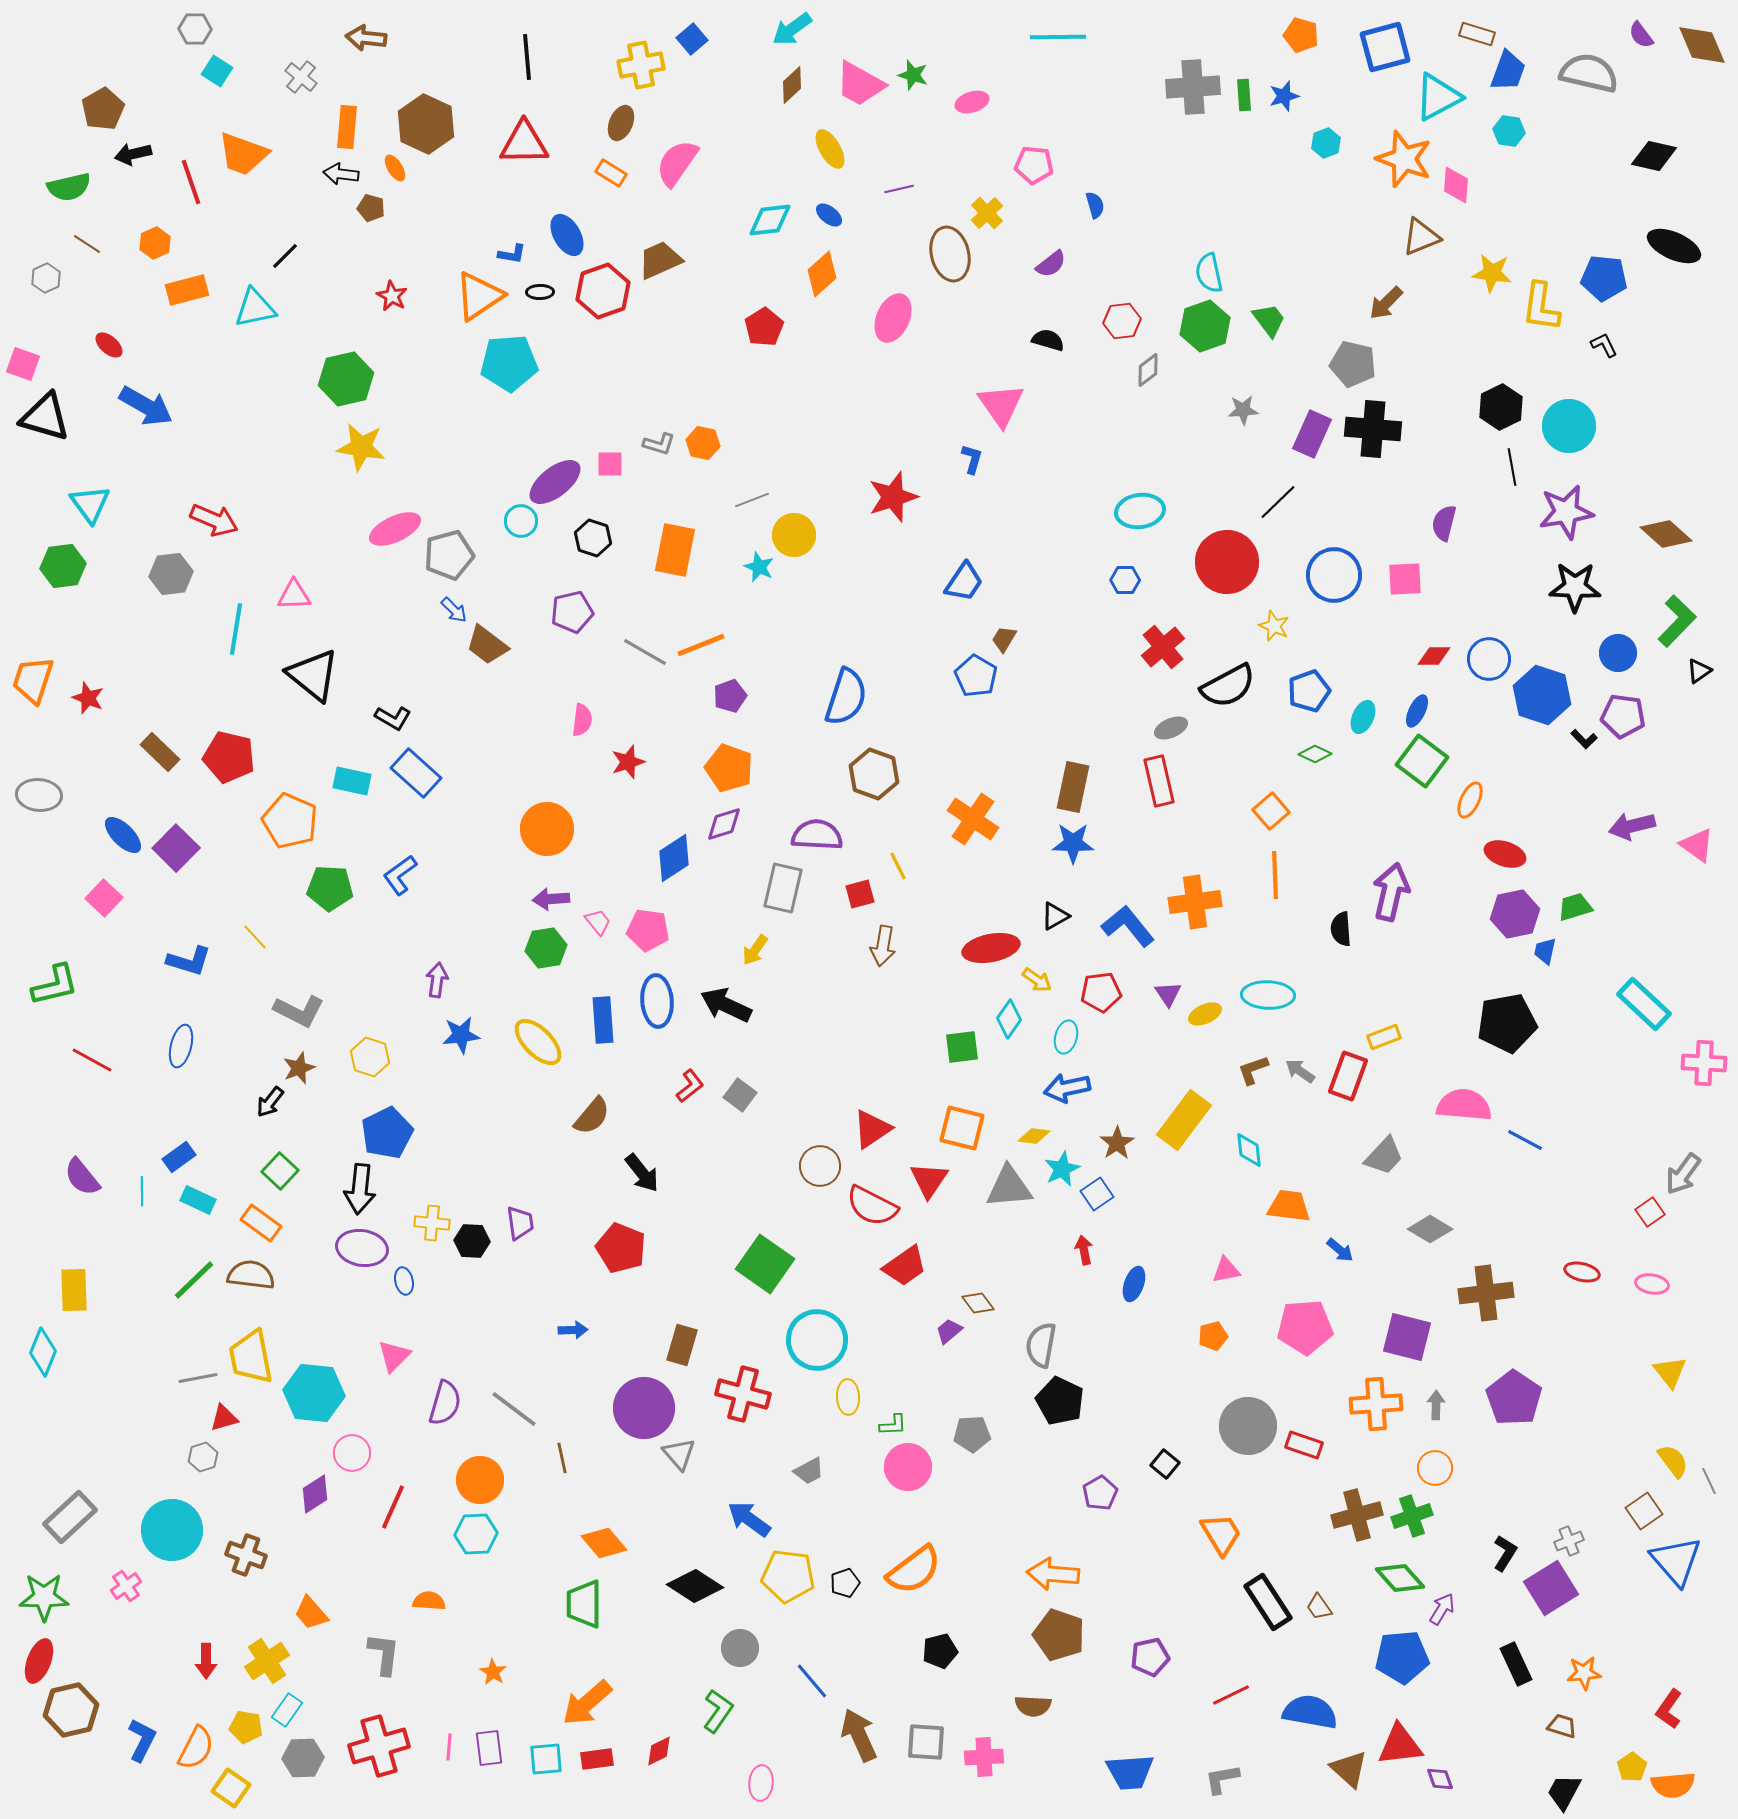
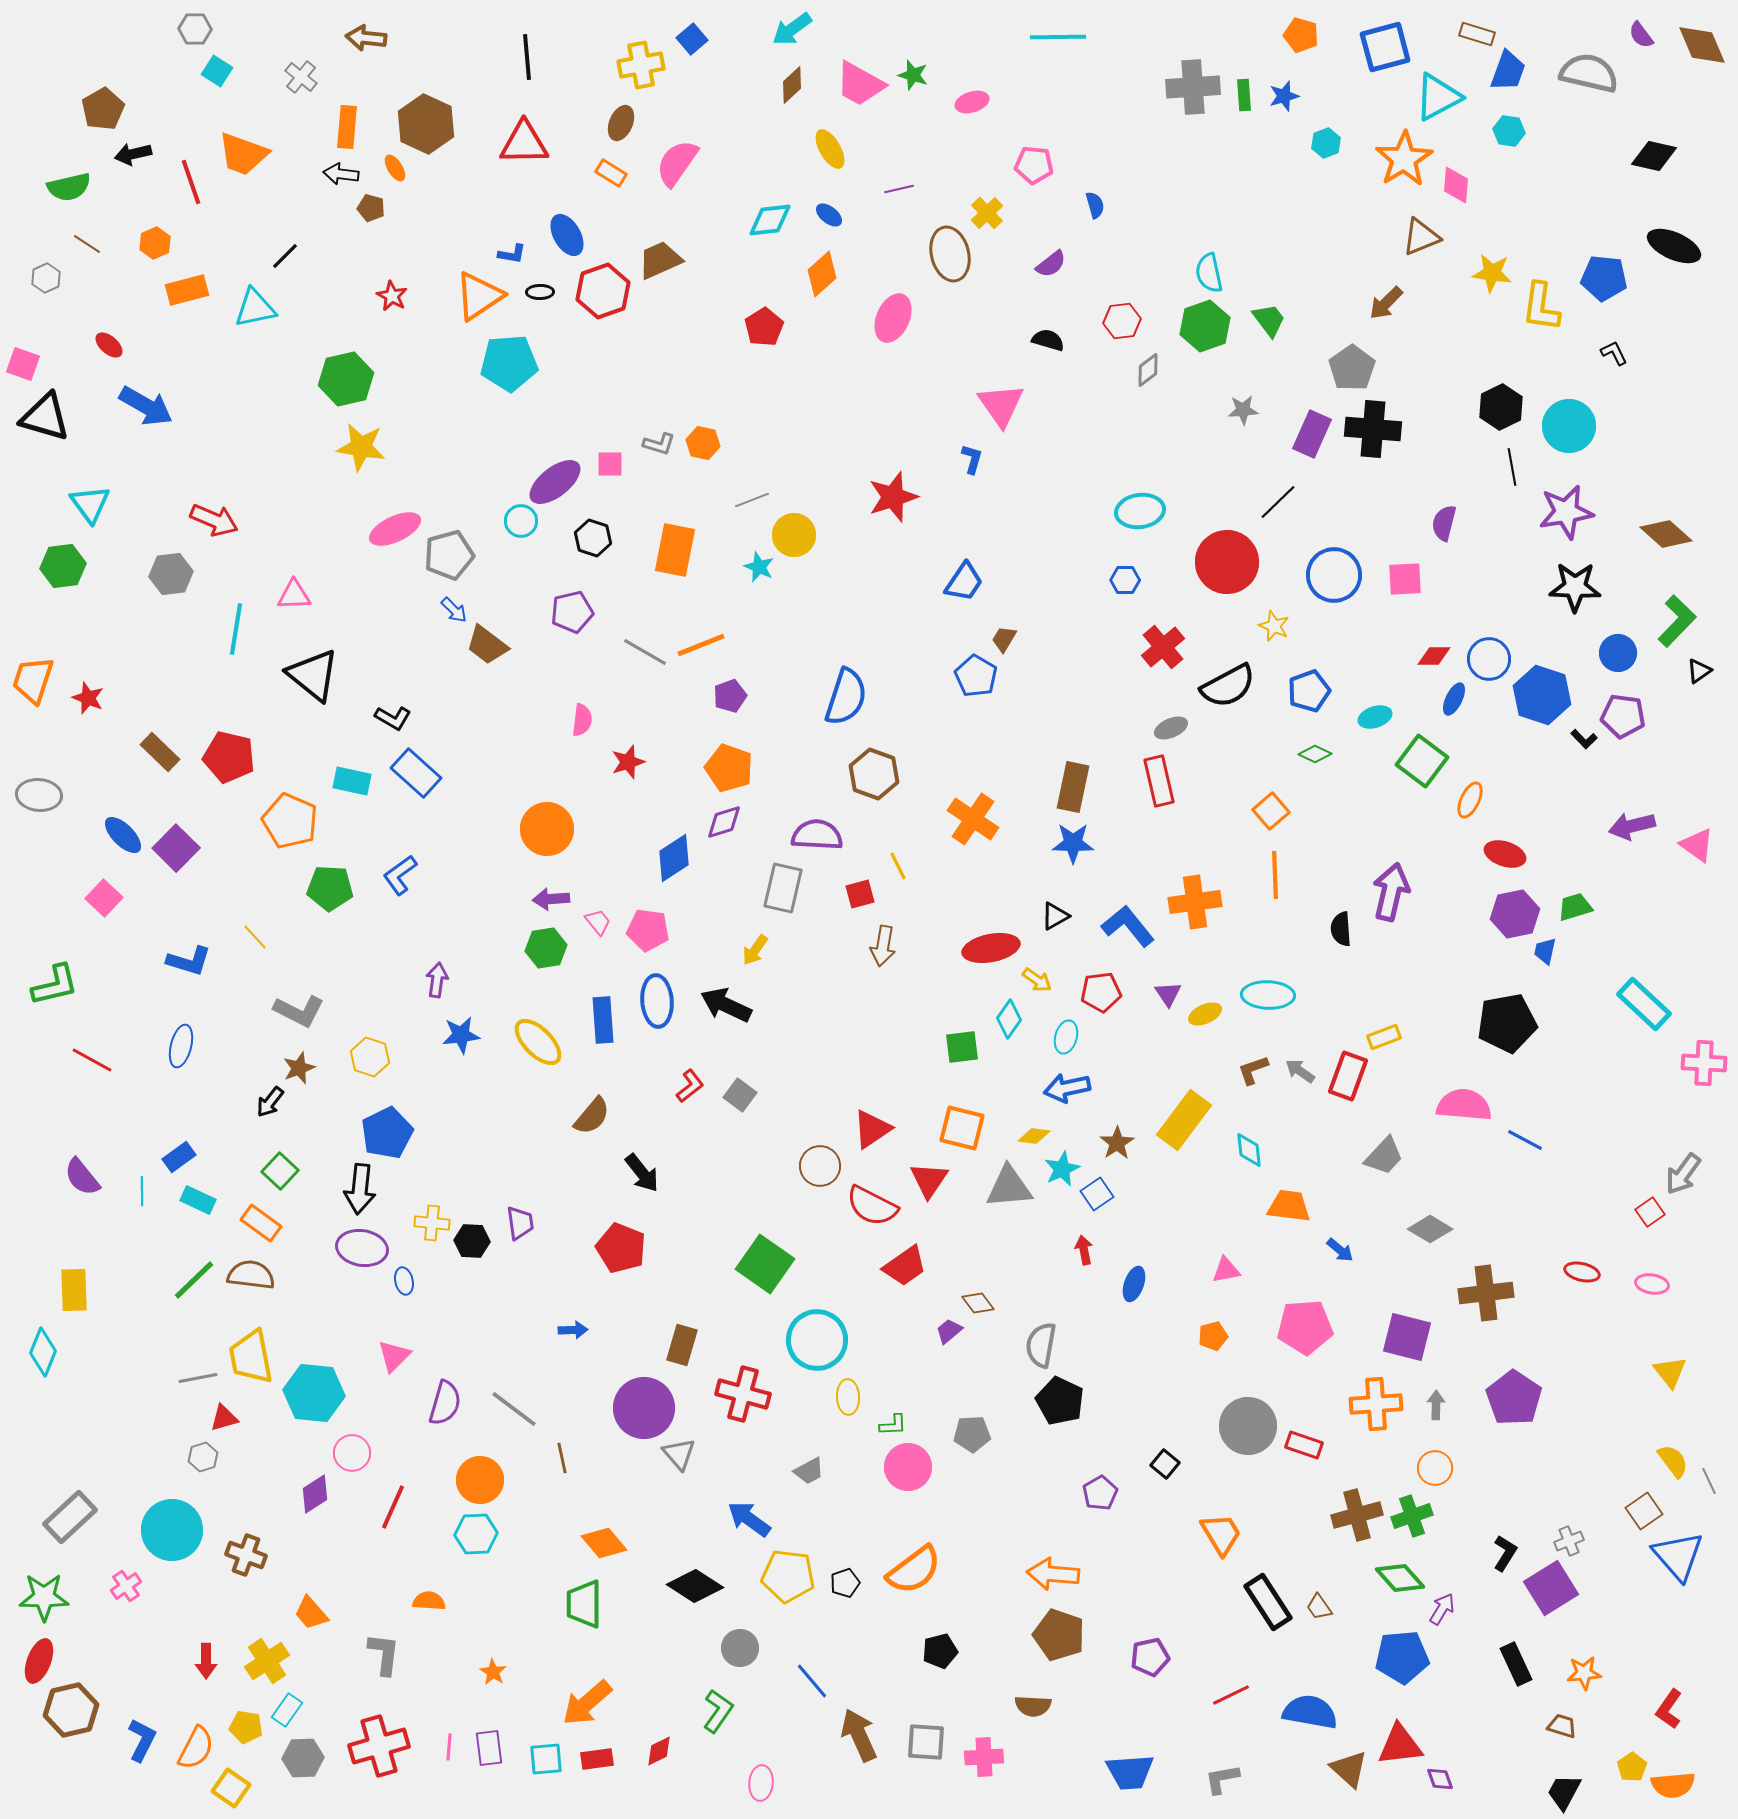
orange star at (1404, 159): rotated 20 degrees clockwise
black L-shape at (1604, 345): moved 10 px right, 8 px down
gray pentagon at (1353, 364): moved 1 px left, 4 px down; rotated 24 degrees clockwise
blue ellipse at (1417, 711): moved 37 px right, 12 px up
cyan ellipse at (1363, 717): moved 12 px right; rotated 48 degrees clockwise
purple diamond at (724, 824): moved 2 px up
blue triangle at (1676, 1561): moved 2 px right, 5 px up
